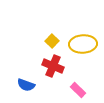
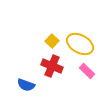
yellow ellipse: moved 3 px left; rotated 32 degrees clockwise
red cross: moved 1 px left
pink rectangle: moved 9 px right, 19 px up
